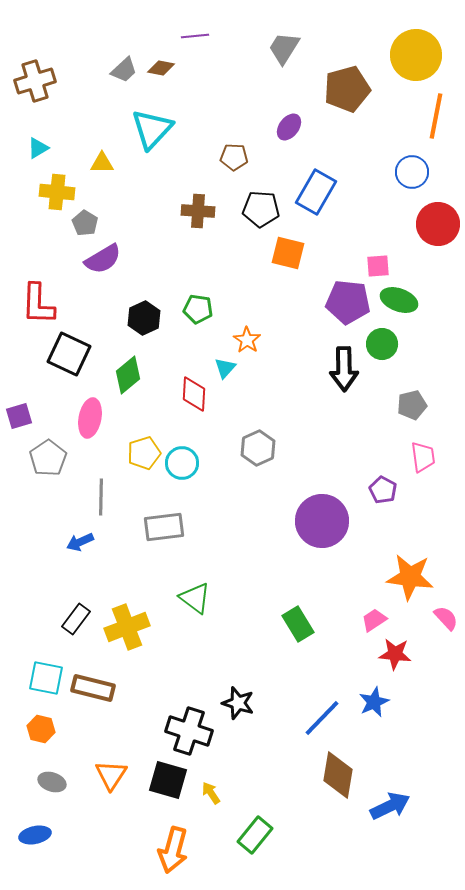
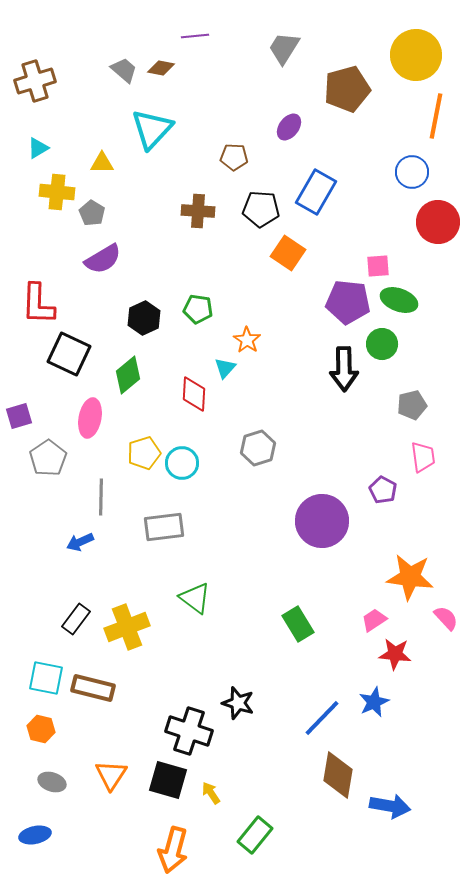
gray trapezoid at (124, 70): rotated 96 degrees counterclockwise
gray pentagon at (85, 223): moved 7 px right, 10 px up
red circle at (438, 224): moved 2 px up
orange square at (288, 253): rotated 20 degrees clockwise
gray hexagon at (258, 448): rotated 8 degrees clockwise
blue arrow at (390, 806): rotated 36 degrees clockwise
